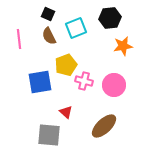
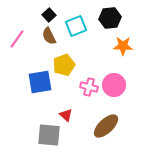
black square: moved 1 px right, 1 px down; rotated 24 degrees clockwise
cyan square: moved 2 px up
pink line: moved 2 px left; rotated 42 degrees clockwise
orange star: rotated 12 degrees clockwise
yellow pentagon: moved 2 px left
pink cross: moved 5 px right, 6 px down
red triangle: moved 3 px down
brown ellipse: moved 2 px right
